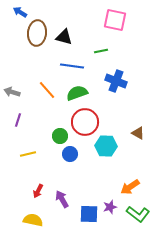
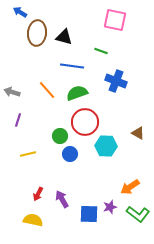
green line: rotated 32 degrees clockwise
red arrow: moved 3 px down
